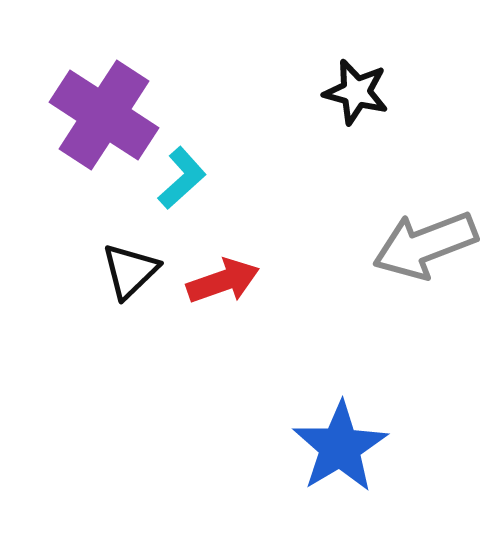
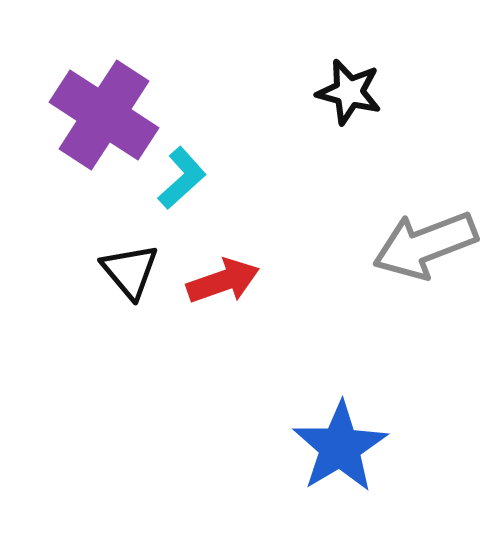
black star: moved 7 px left
black triangle: rotated 26 degrees counterclockwise
